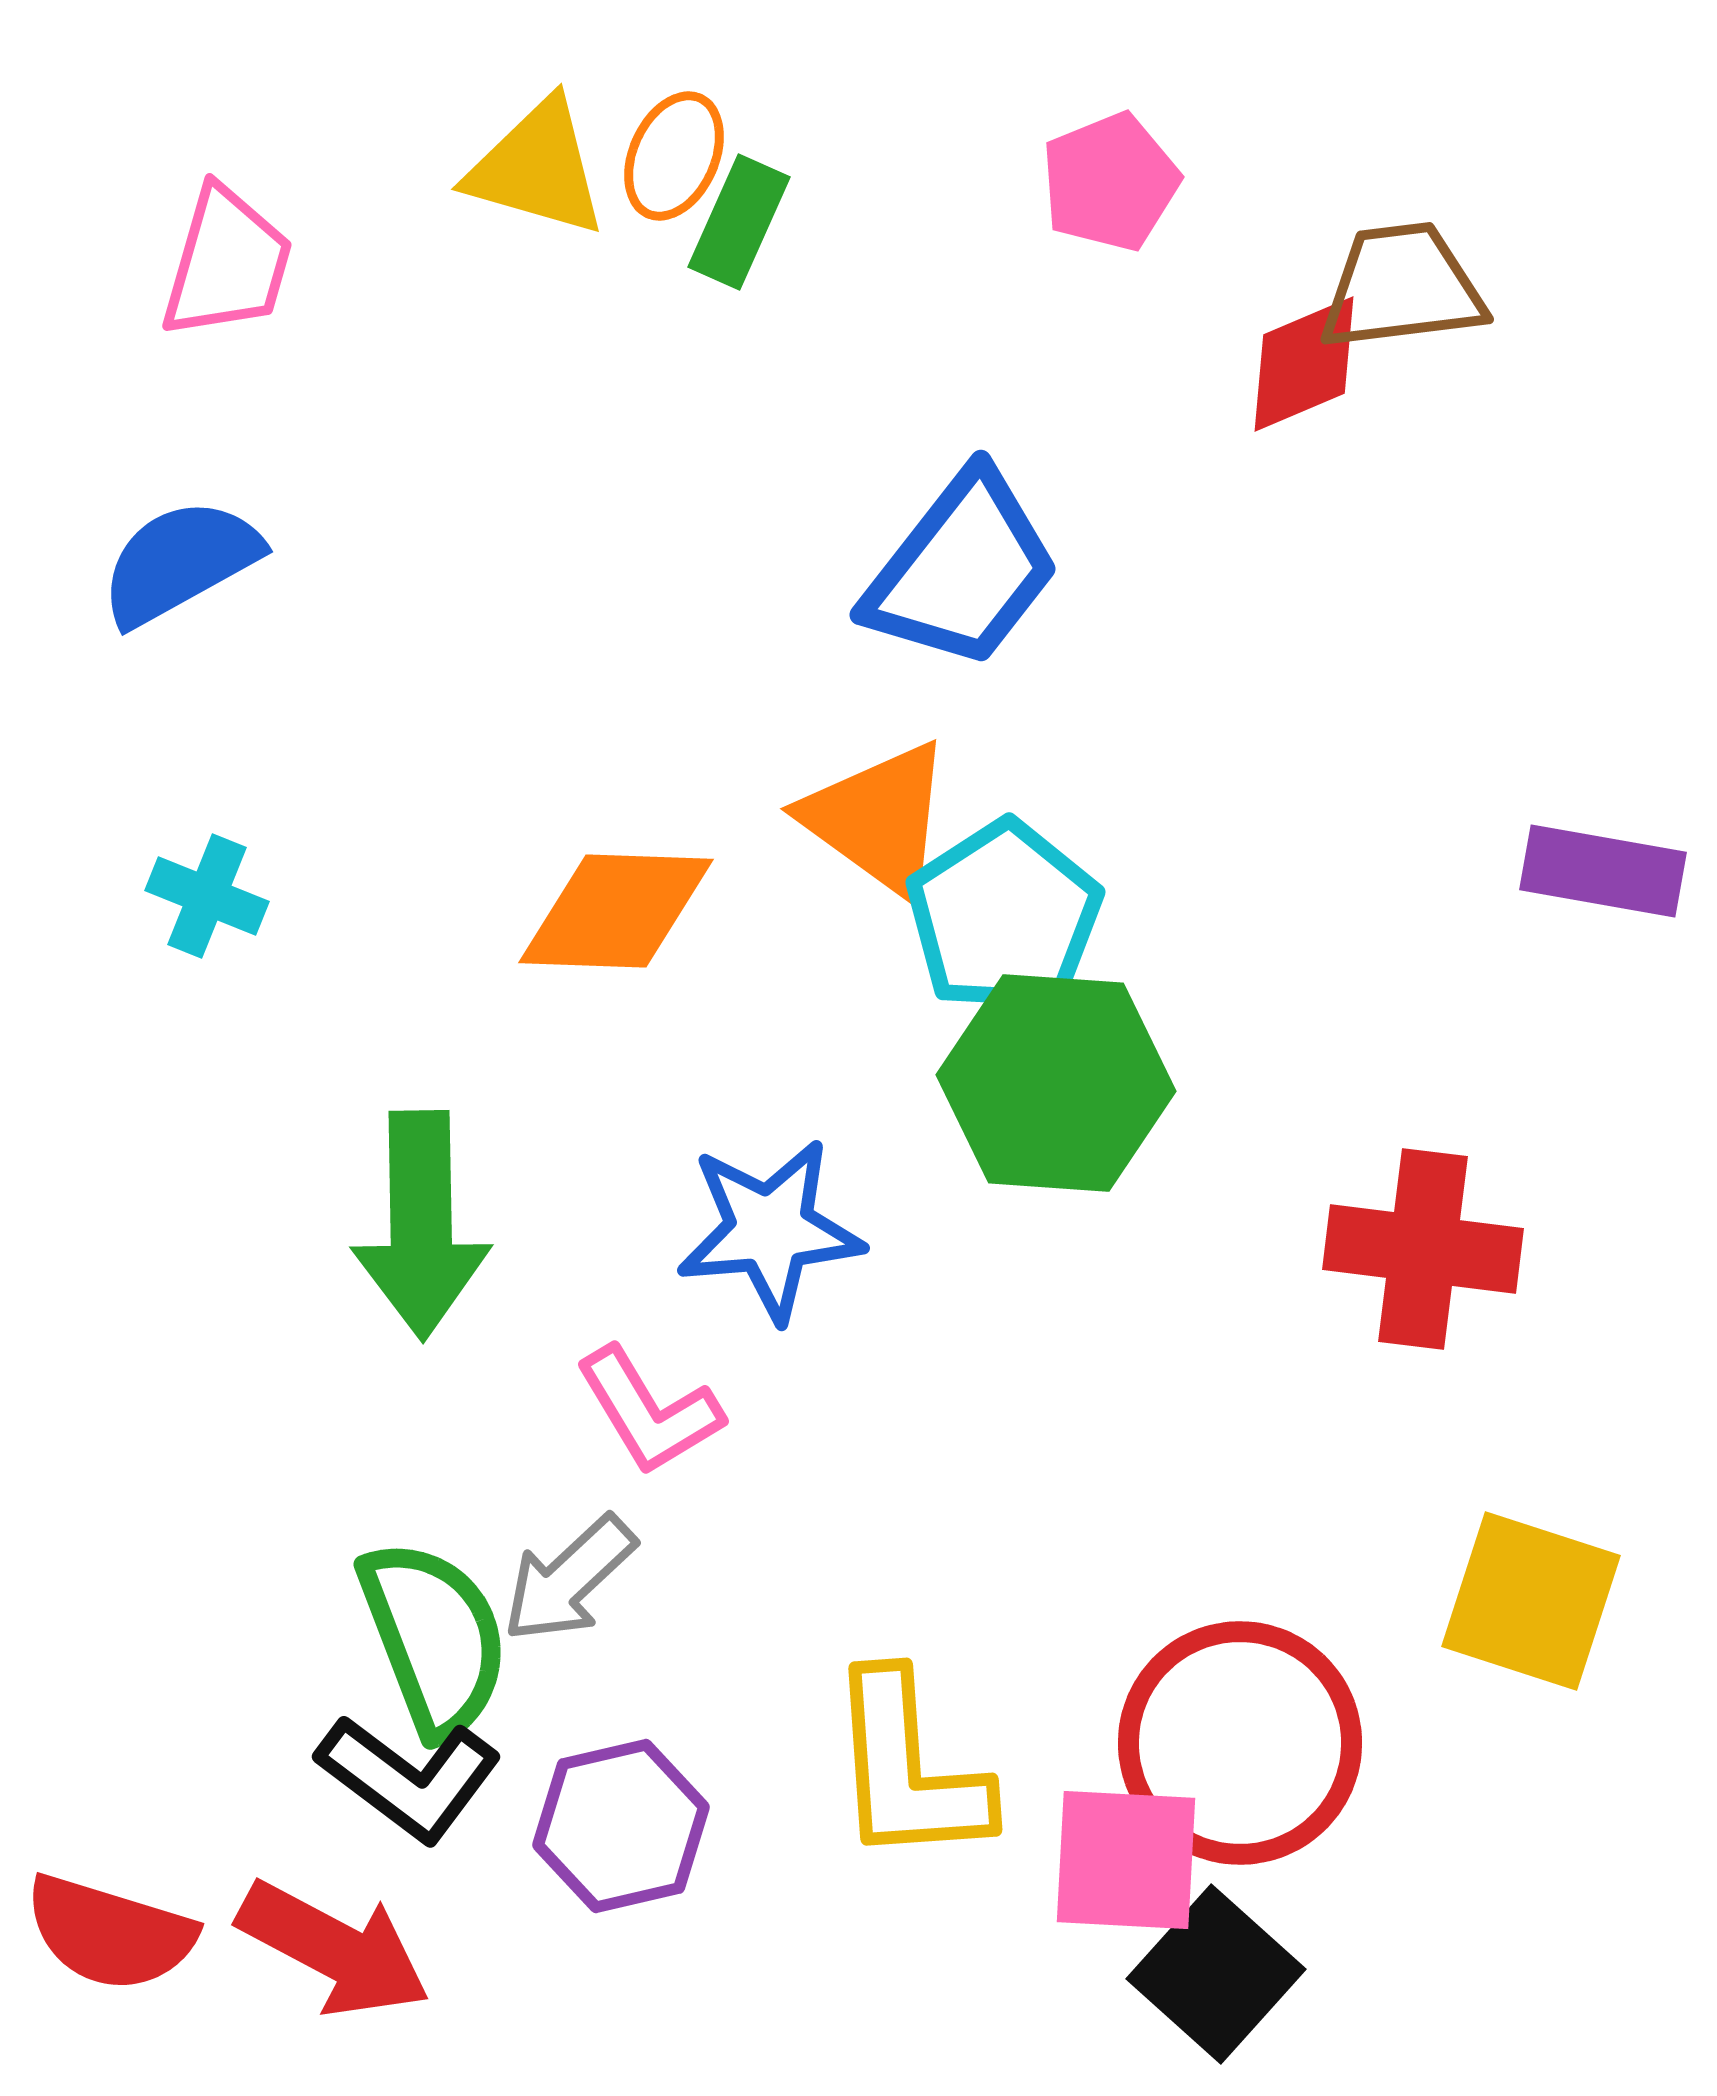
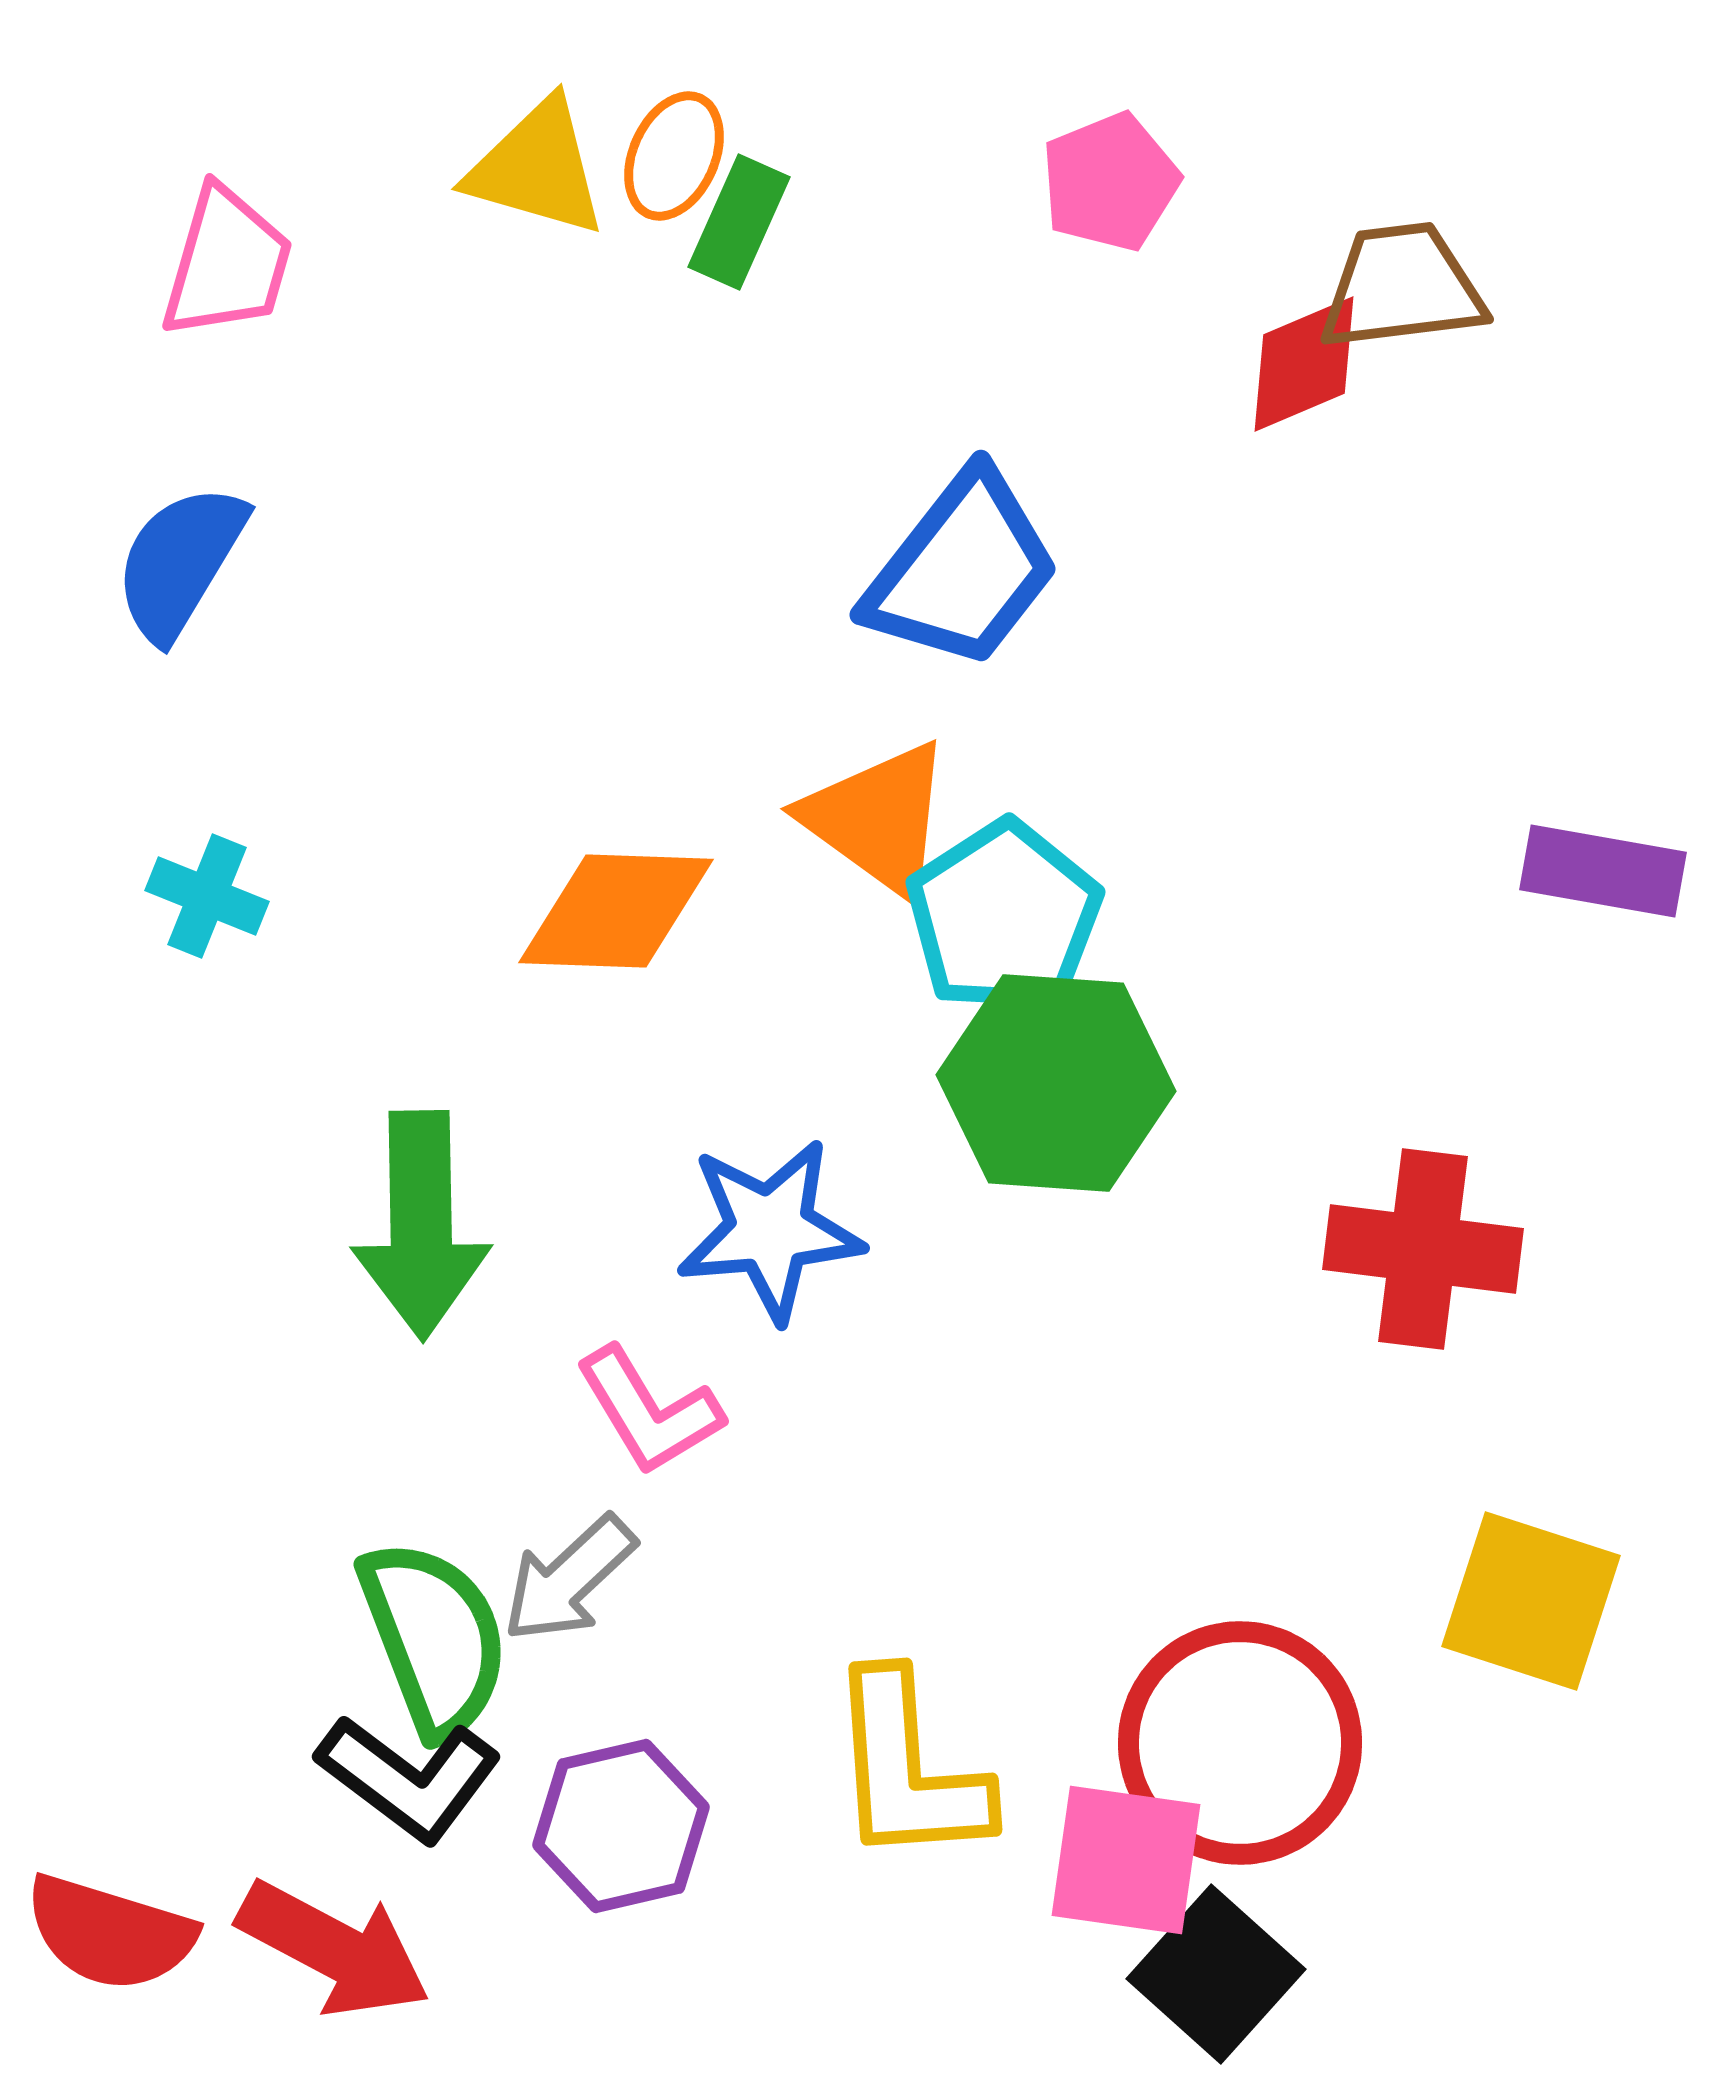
blue semicircle: rotated 30 degrees counterclockwise
pink square: rotated 5 degrees clockwise
